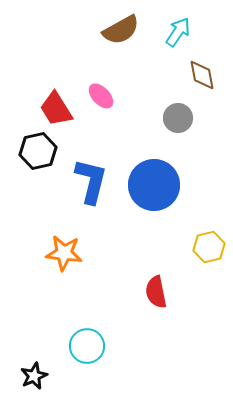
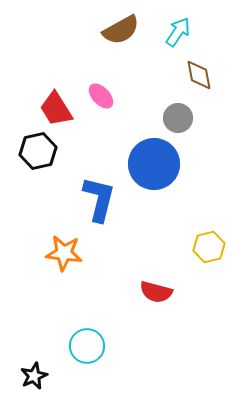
brown diamond: moved 3 px left
blue L-shape: moved 8 px right, 18 px down
blue circle: moved 21 px up
red semicircle: rotated 64 degrees counterclockwise
